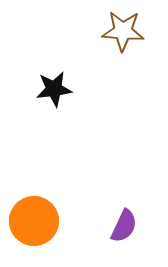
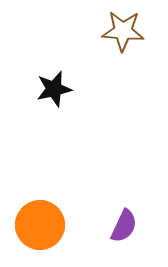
black star: rotated 6 degrees counterclockwise
orange circle: moved 6 px right, 4 px down
